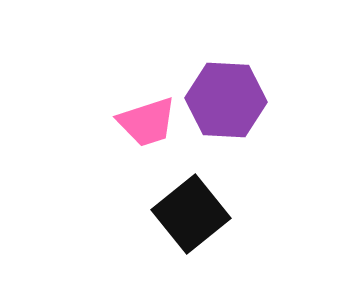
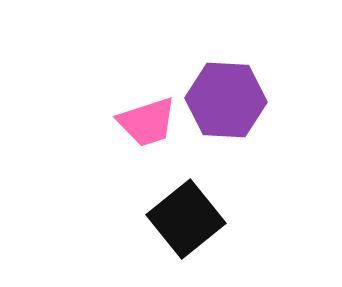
black square: moved 5 px left, 5 px down
